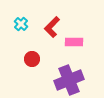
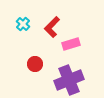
cyan cross: moved 2 px right
pink rectangle: moved 3 px left, 2 px down; rotated 18 degrees counterclockwise
red circle: moved 3 px right, 5 px down
